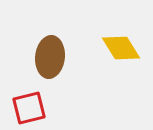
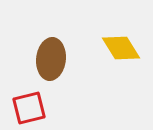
brown ellipse: moved 1 px right, 2 px down
